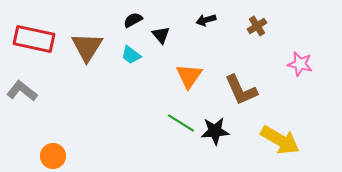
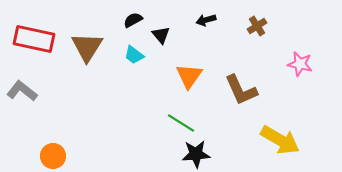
cyan trapezoid: moved 3 px right
black star: moved 19 px left, 23 px down
